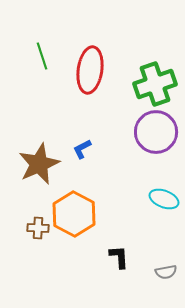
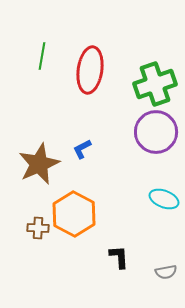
green line: rotated 28 degrees clockwise
